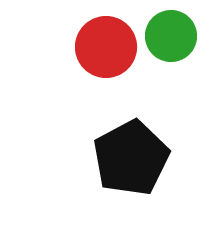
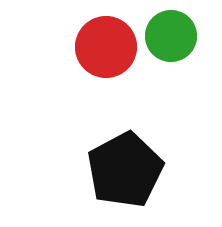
black pentagon: moved 6 px left, 12 px down
